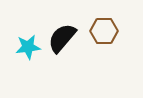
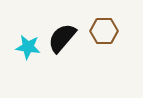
cyan star: rotated 15 degrees clockwise
